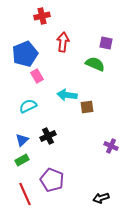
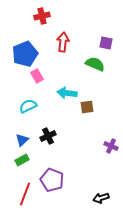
cyan arrow: moved 2 px up
red line: rotated 45 degrees clockwise
